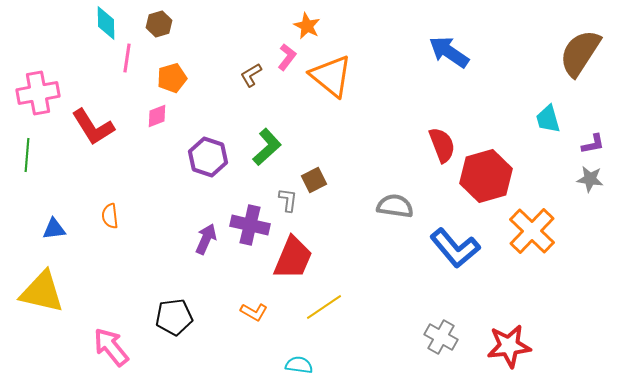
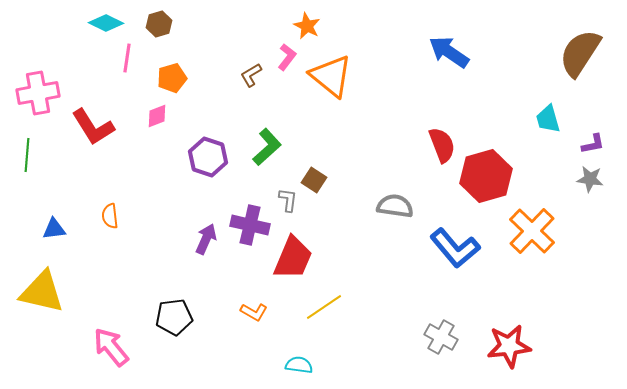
cyan diamond: rotated 64 degrees counterclockwise
brown square: rotated 30 degrees counterclockwise
